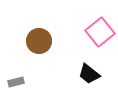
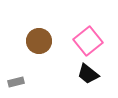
pink square: moved 12 px left, 9 px down
black trapezoid: moved 1 px left
